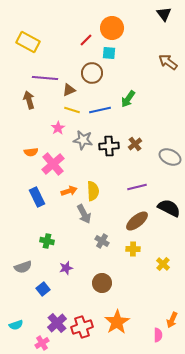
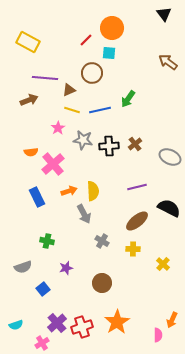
brown arrow at (29, 100): rotated 84 degrees clockwise
